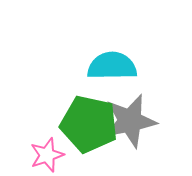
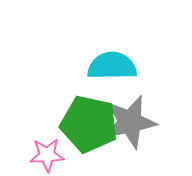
gray star: moved 1 px down
pink star: rotated 16 degrees clockwise
